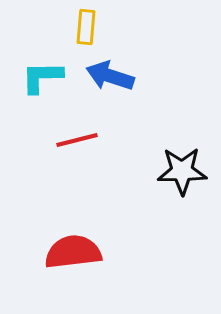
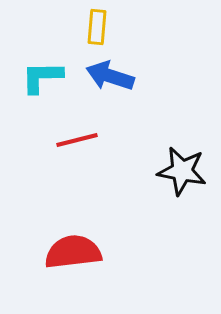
yellow rectangle: moved 11 px right
black star: rotated 12 degrees clockwise
